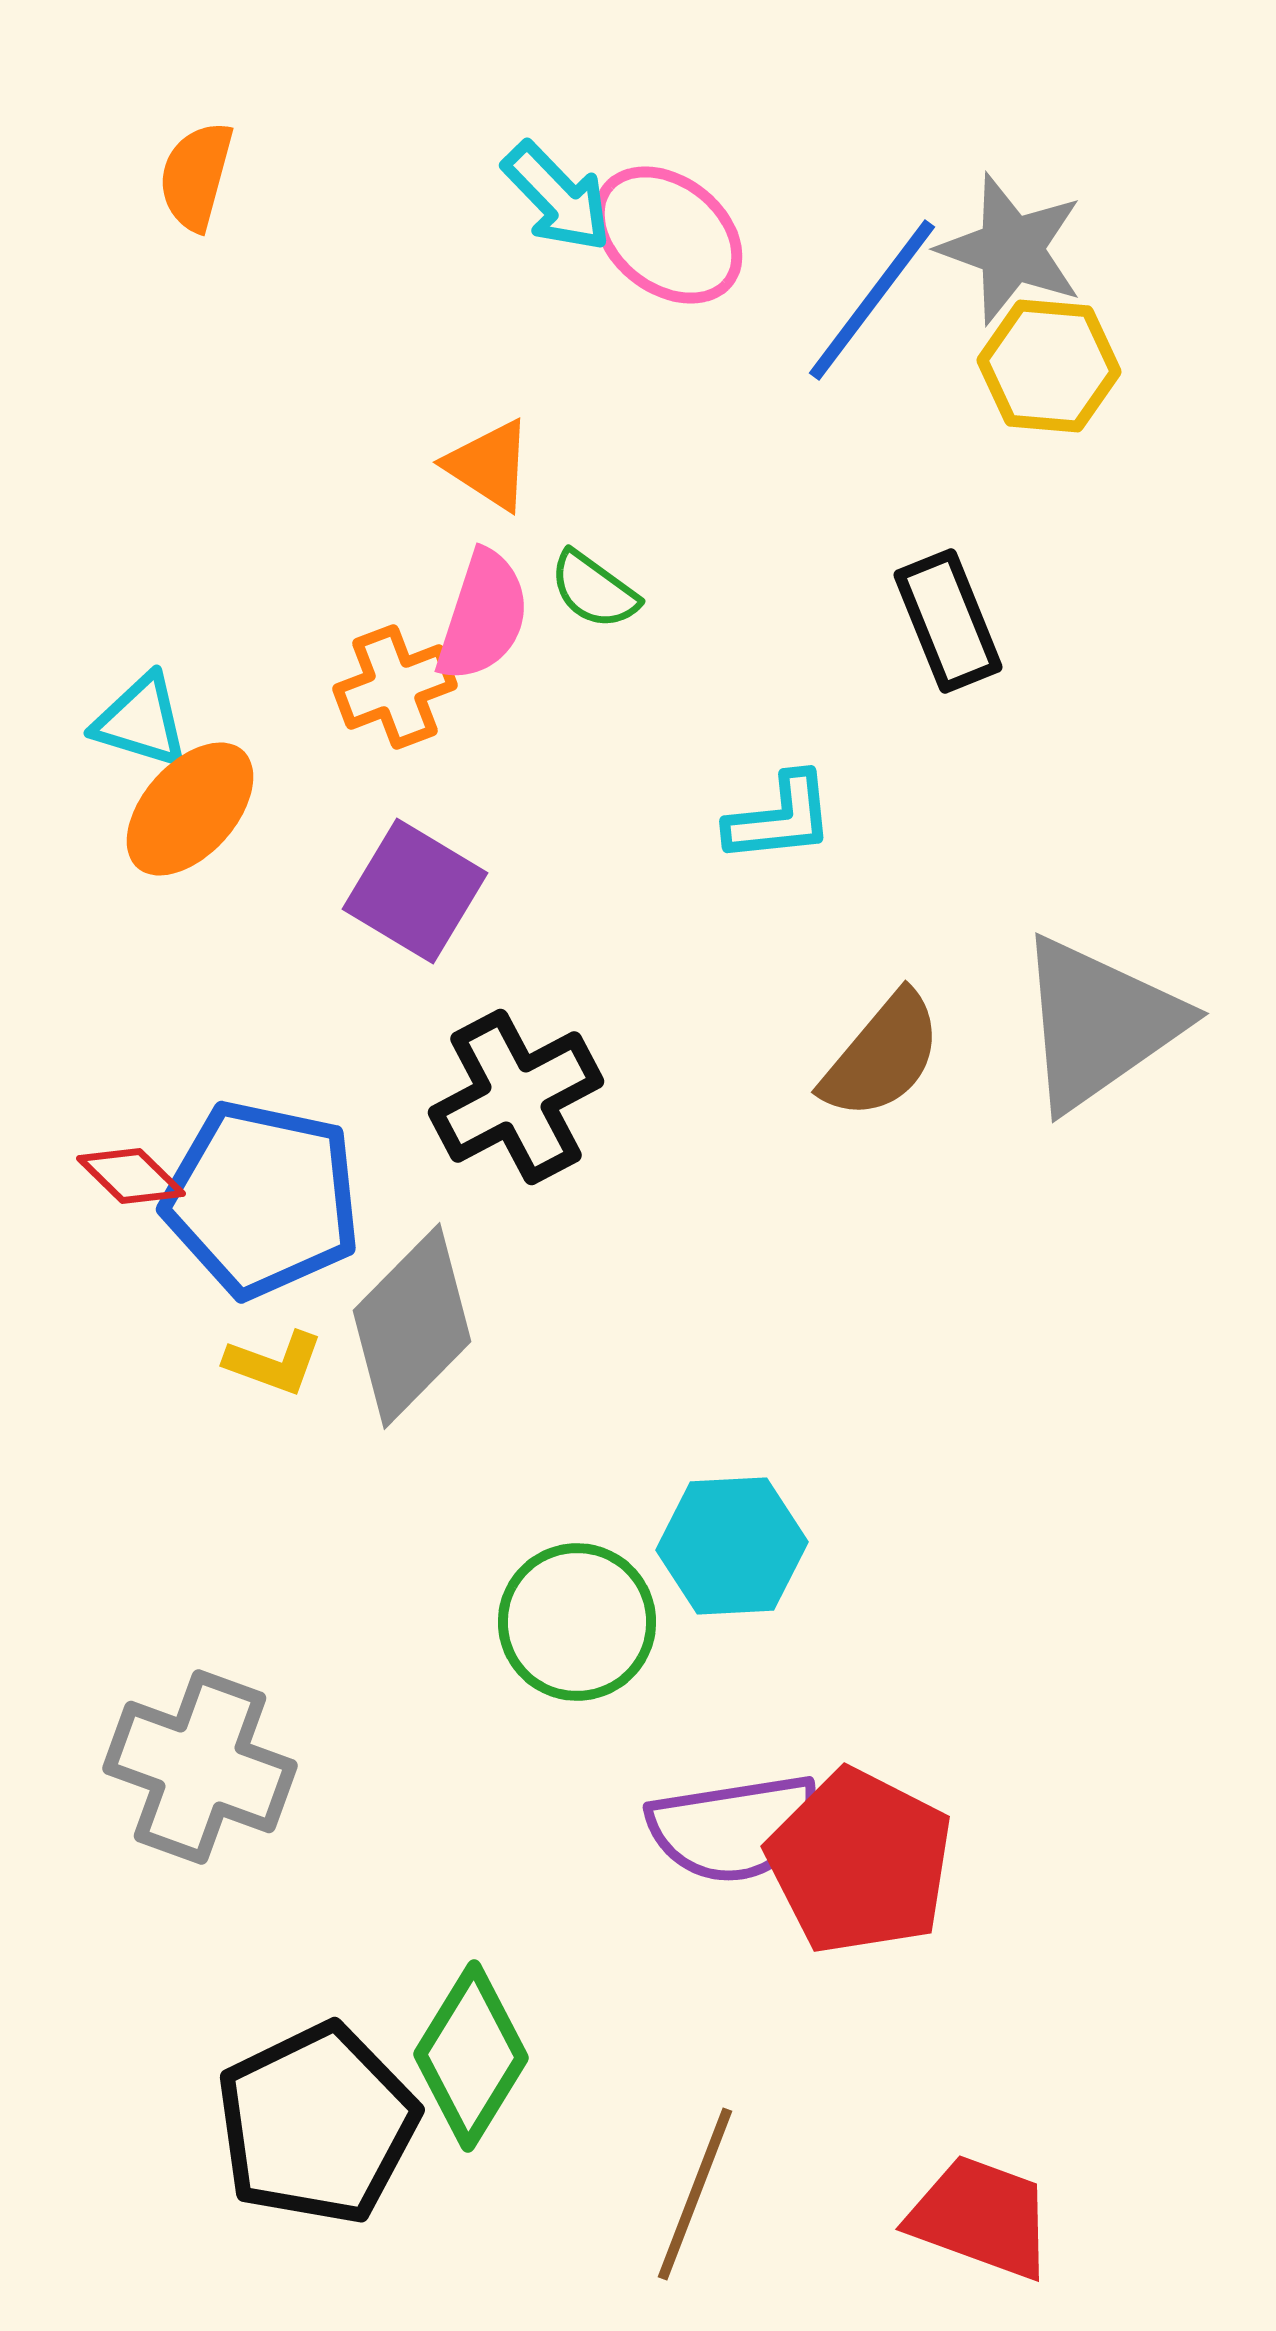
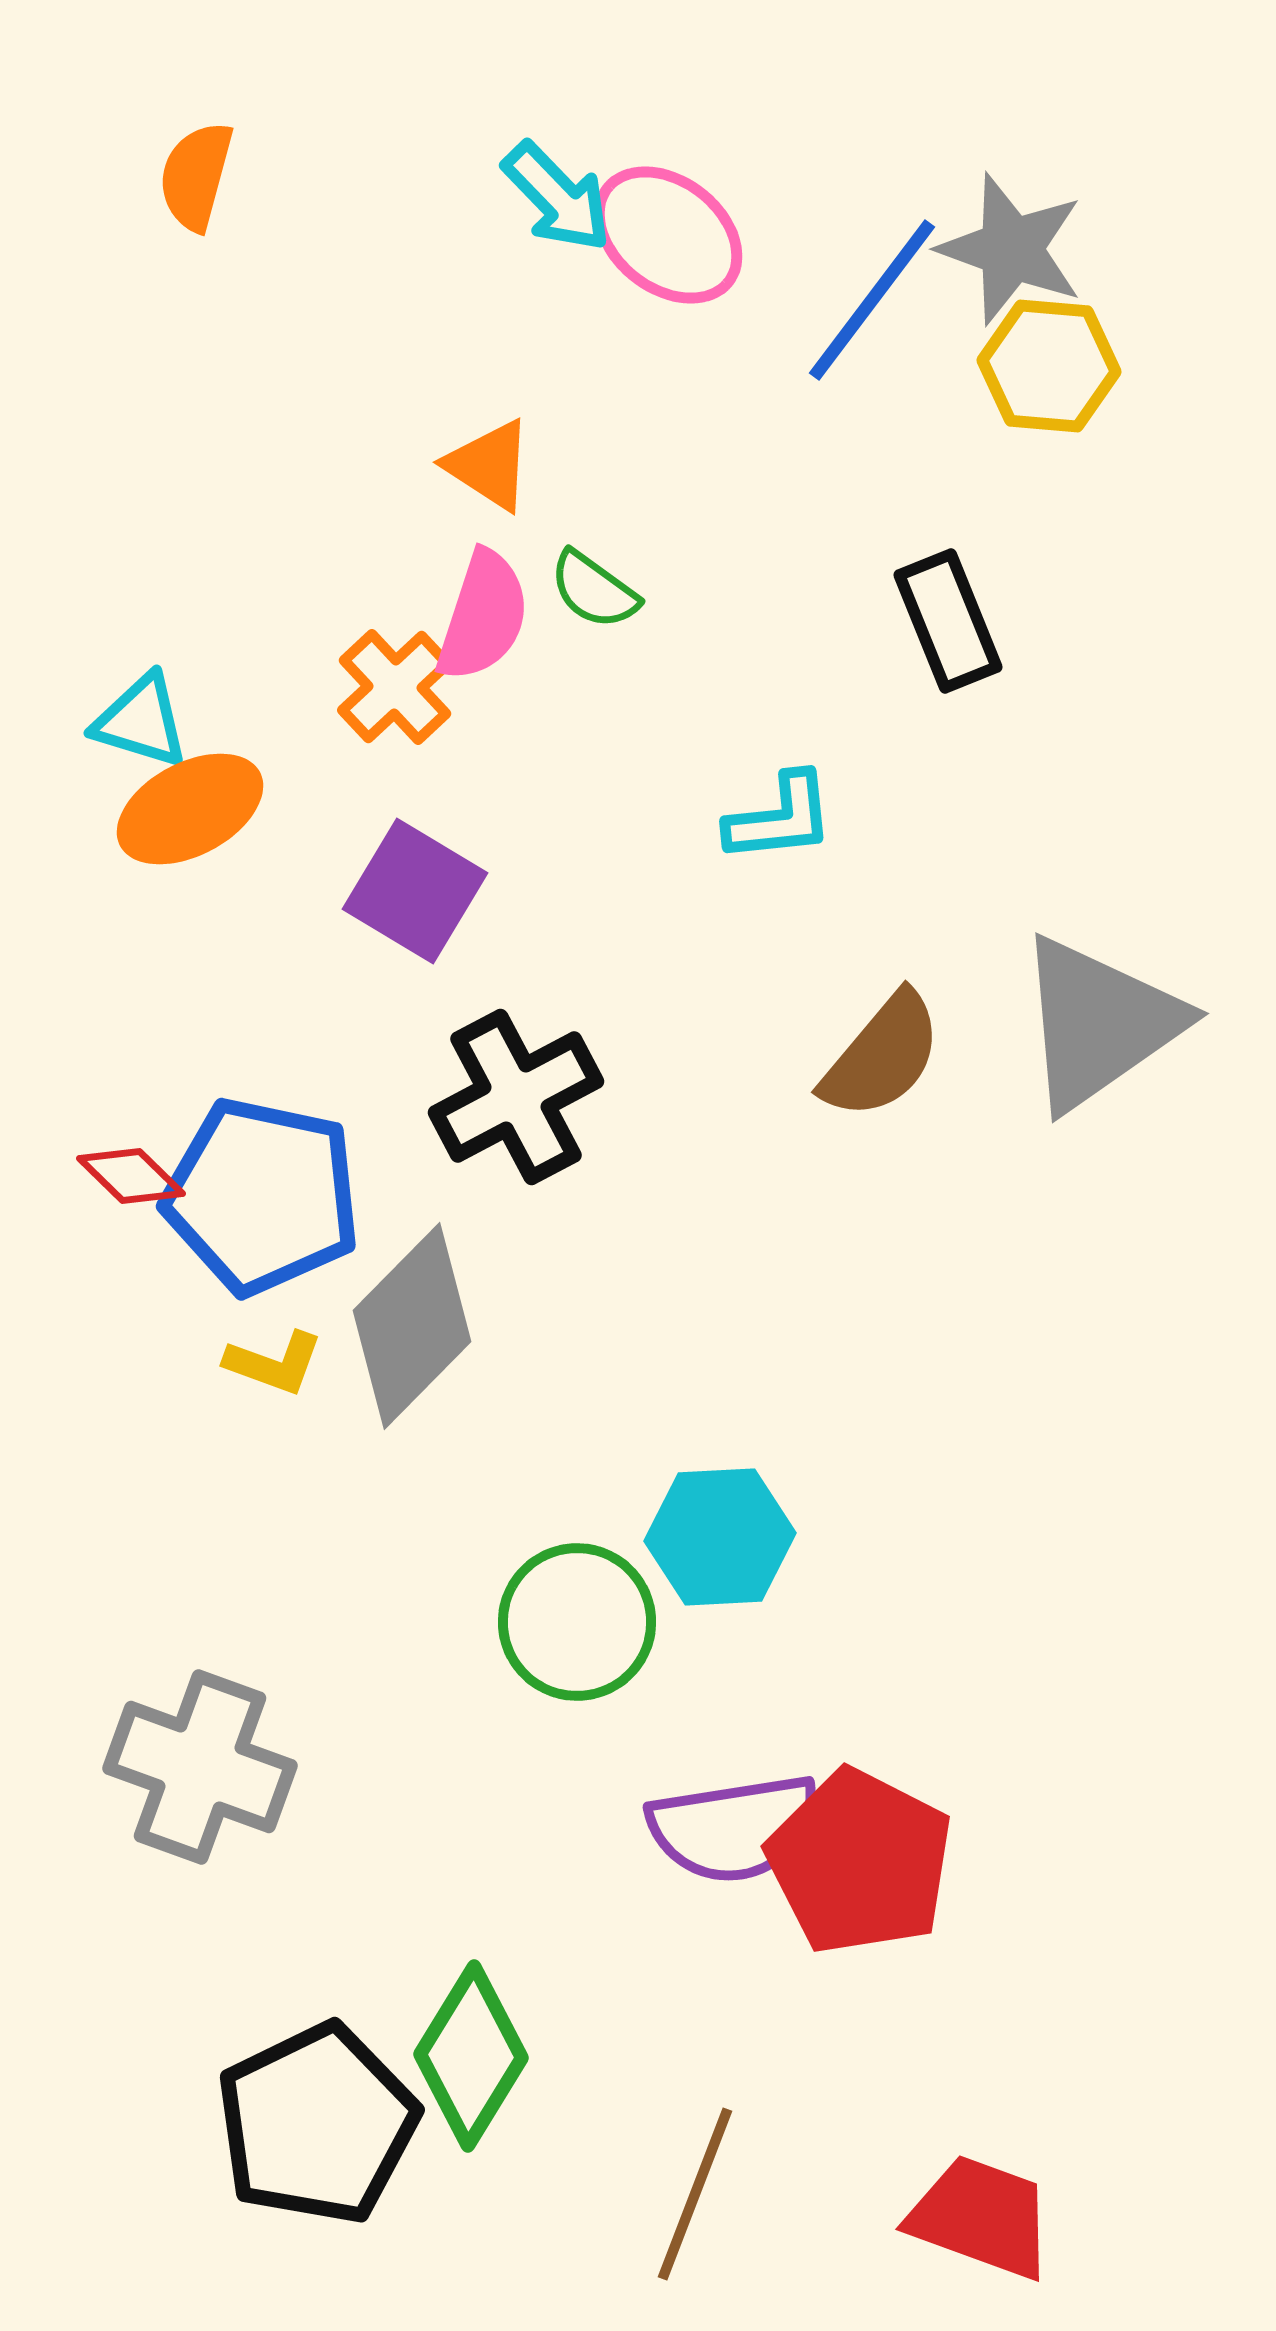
orange cross: rotated 22 degrees counterclockwise
orange ellipse: rotated 20 degrees clockwise
blue pentagon: moved 3 px up
cyan hexagon: moved 12 px left, 9 px up
